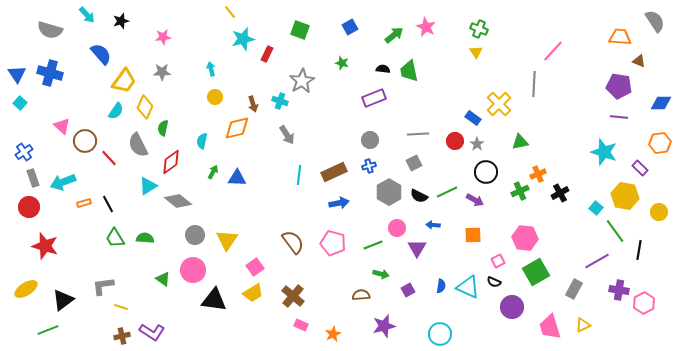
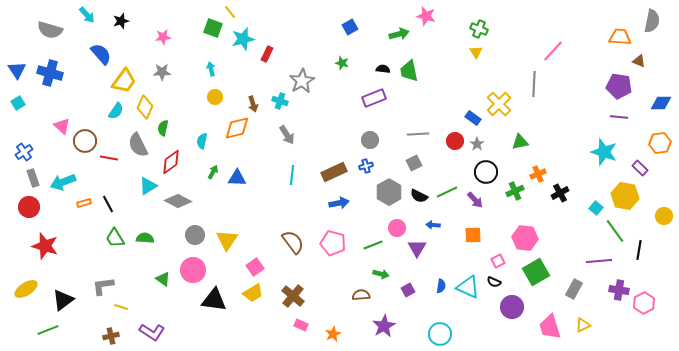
gray semicircle at (655, 21): moved 3 px left; rotated 45 degrees clockwise
pink star at (426, 27): moved 11 px up; rotated 12 degrees counterclockwise
green square at (300, 30): moved 87 px left, 2 px up
green arrow at (394, 35): moved 5 px right, 1 px up; rotated 24 degrees clockwise
blue triangle at (17, 74): moved 4 px up
cyan square at (20, 103): moved 2 px left; rotated 16 degrees clockwise
red line at (109, 158): rotated 36 degrees counterclockwise
blue cross at (369, 166): moved 3 px left
cyan line at (299, 175): moved 7 px left
green cross at (520, 191): moved 5 px left
purple arrow at (475, 200): rotated 18 degrees clockwise
gray diamond at (178, 201): rotated 12 degrees counterclockwise
yellow circle at (659, 212): moved 5 px right, 4 px down
purple line at (597, 261): moved 2 px right; rotated 25 degrees clockwise
purple star at (384, 326): rotated 15 degrees counterclockwise
brown cross at (122, 336): moved 11 px left
